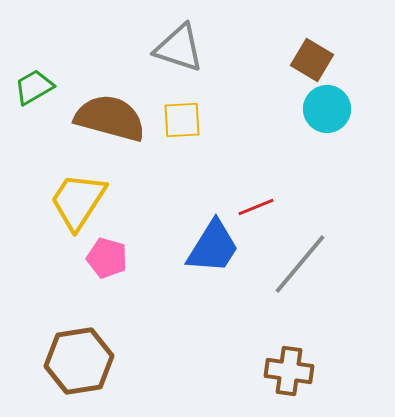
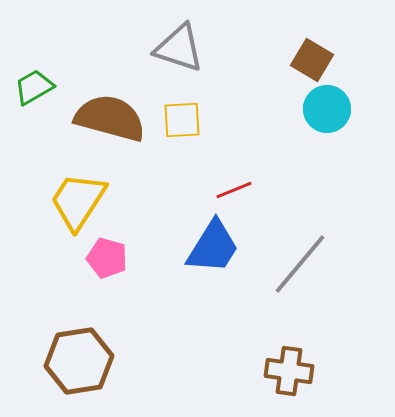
red line: moved 22 px left, 17 px up
